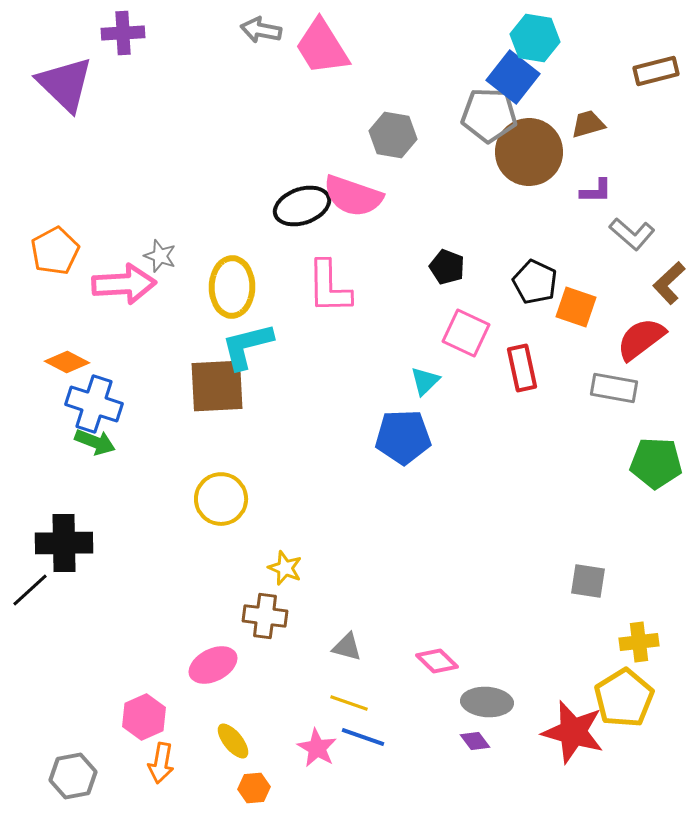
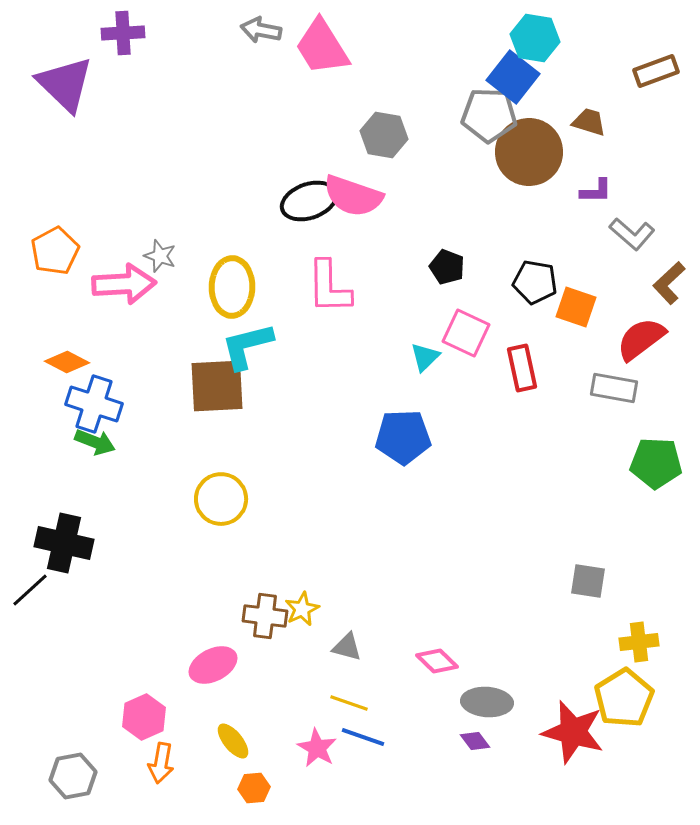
brown rectangle at (656, 71): rotated 6 degrees counterclockwise
brown trapezoid at (588, 124): moved 1 px right, 2 px up; rotated 33 degrees clockwise
gray hexagon at (393, 135): moved 9 px left
black ellipse at (302, 206): moved 7 px right, 5 px up
black pentagon at (535, 282): rotated 15 degrees counterclockwise
cyan triangle at (425, 381): moved 24 px up
black cross at (64, 543): rotated 14 degrees clockwise
yellow star at (285, 568): moved 17 px right, 41 px down; rotated 24 degrees clockwise
